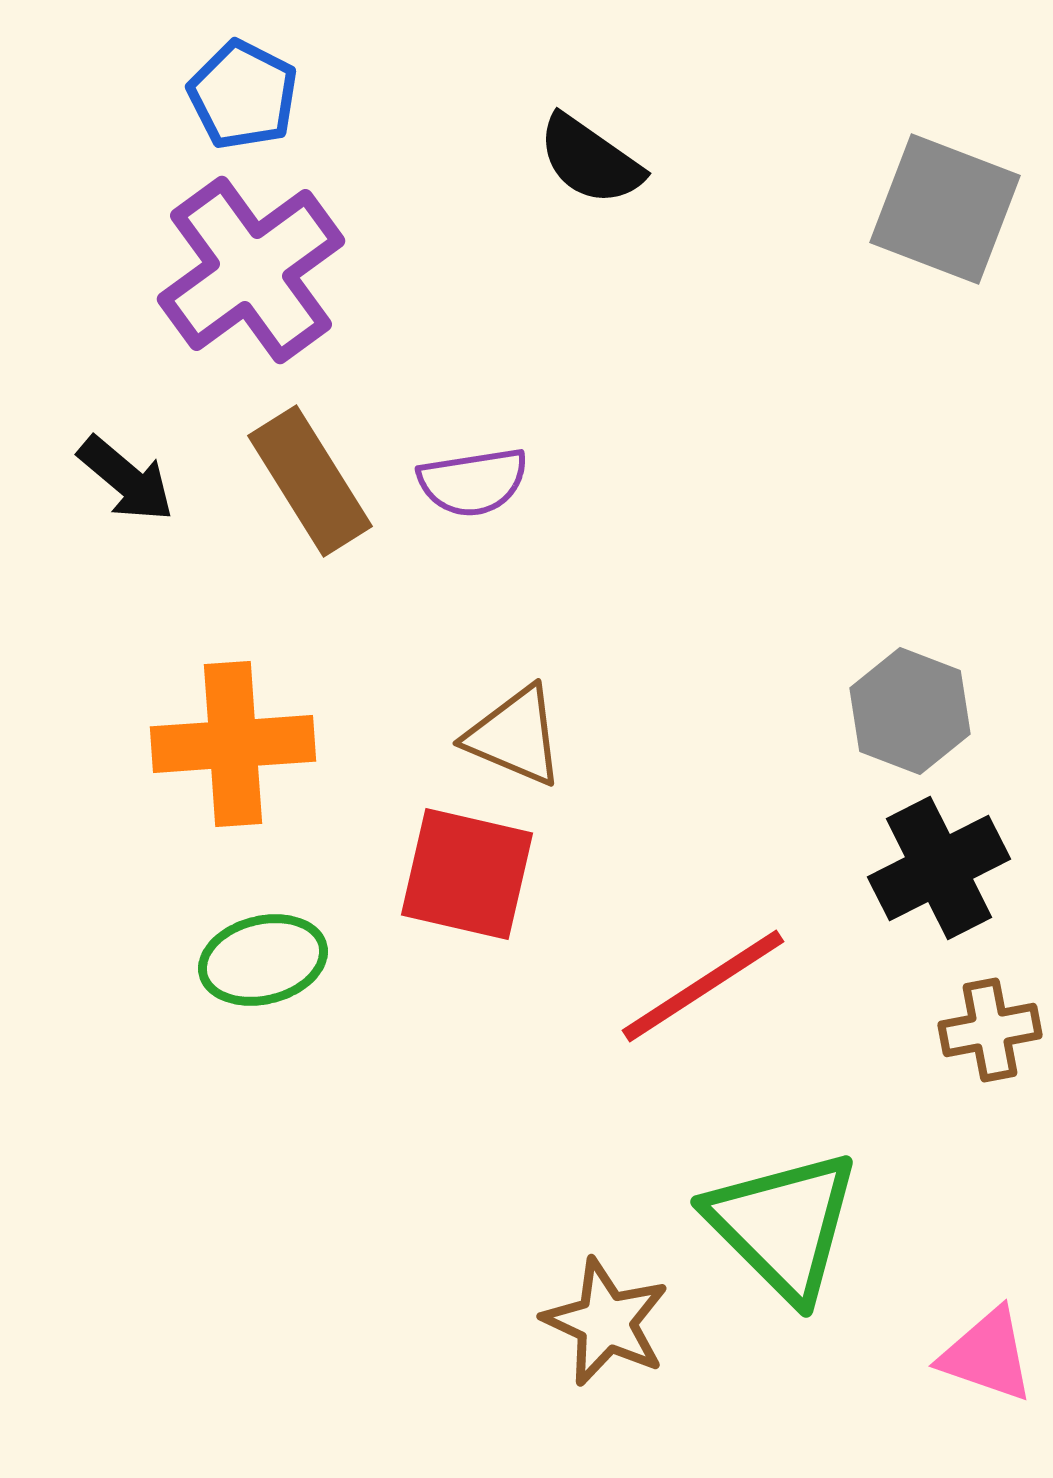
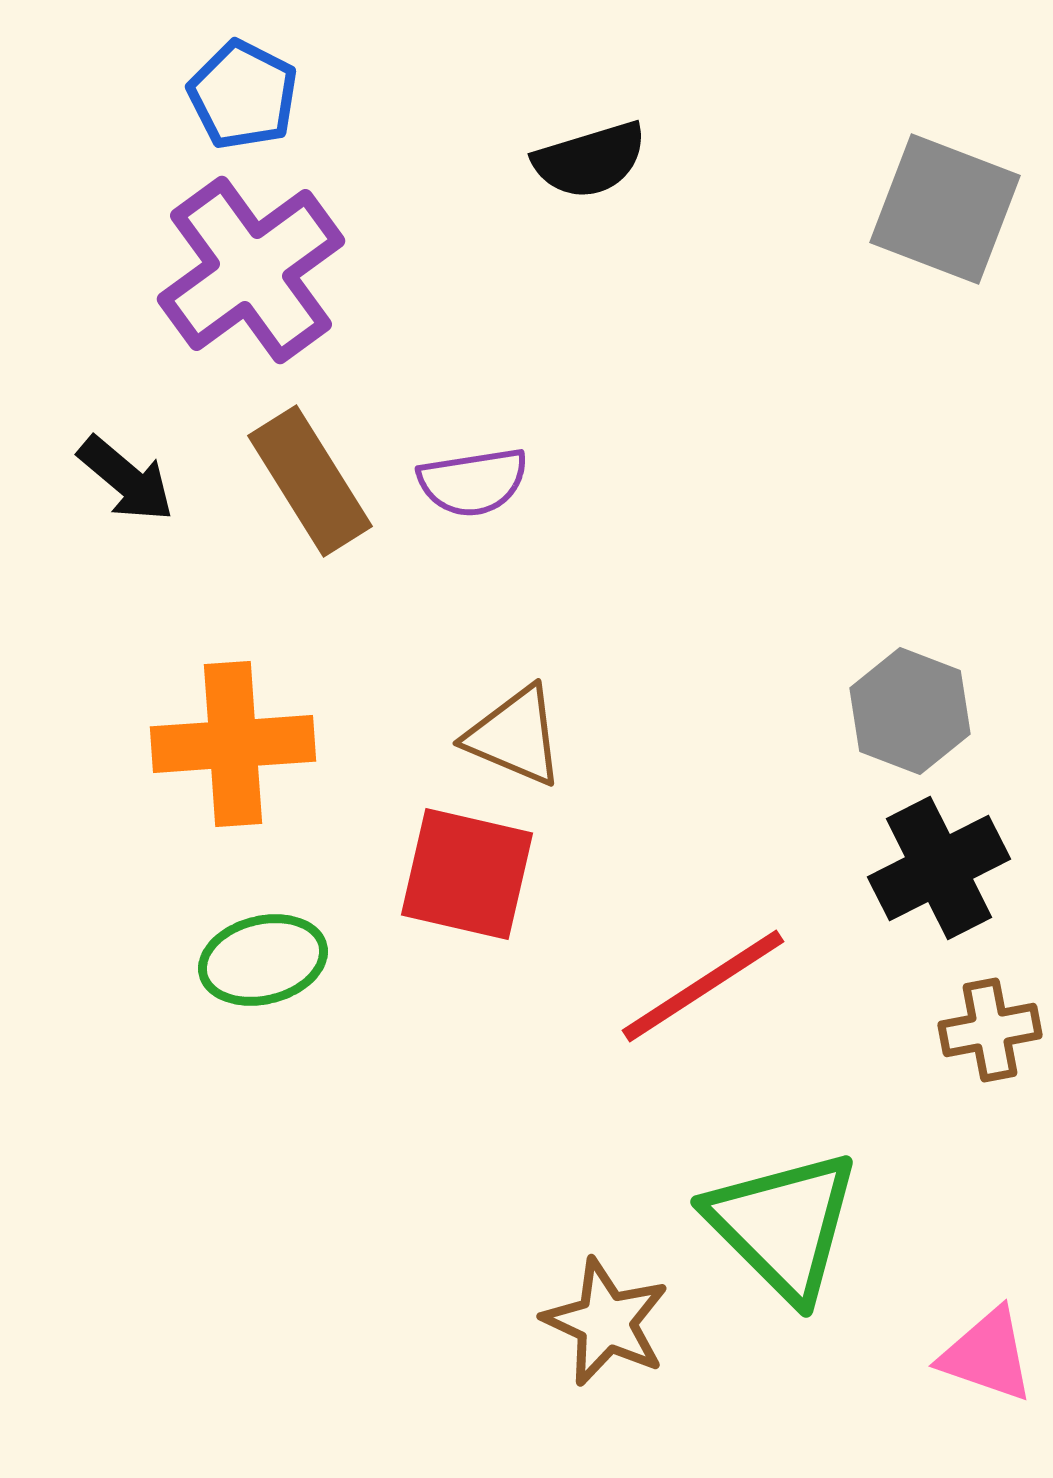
black semicircle: rotated 52 degrees counterclockwise
